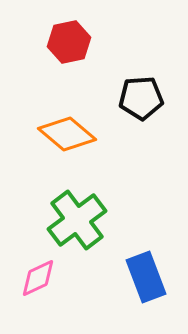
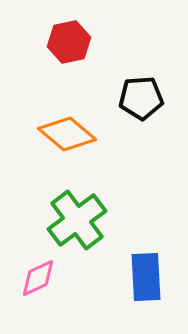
blue rectangle: rotated 18 degrees clockwise
